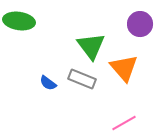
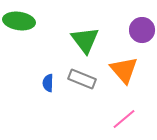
purple circle: moved 2 px right, 6 px down
green triangle: moved 6 px left, 6 px up
orange triangle: moved 2 px down
blue semicircle: rotated 54 degrees clockwise
pink line: moved 4 px up; rotated 10 degrees counterclockwise
